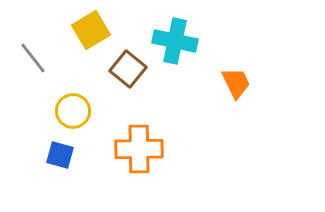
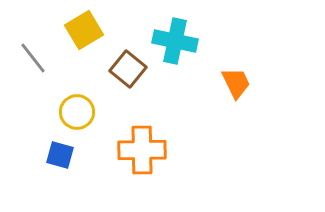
yellow square: moved 7 px left
yellow circle: moved 4 px right, 1 px down
orange cross: moved 3 px right, 1 px down
